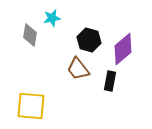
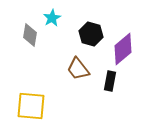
cyan star: rotated 18 degrees counterclockwise
black hexagon: moved 2 px right, 6 px up
